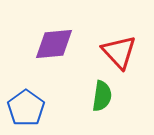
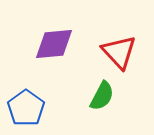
green semicircle: rotated 20 degrees clockwise
